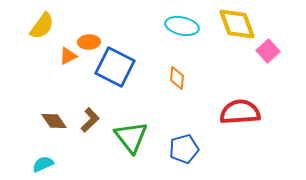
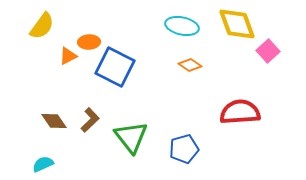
orange diamond: moved 13 px right, 13 px up; rotated 60 degrees counterclockwise
